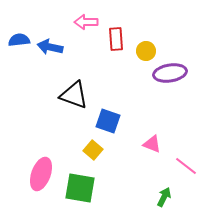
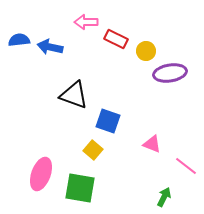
red rectangle: rotated 60 degrees counterclockwise
